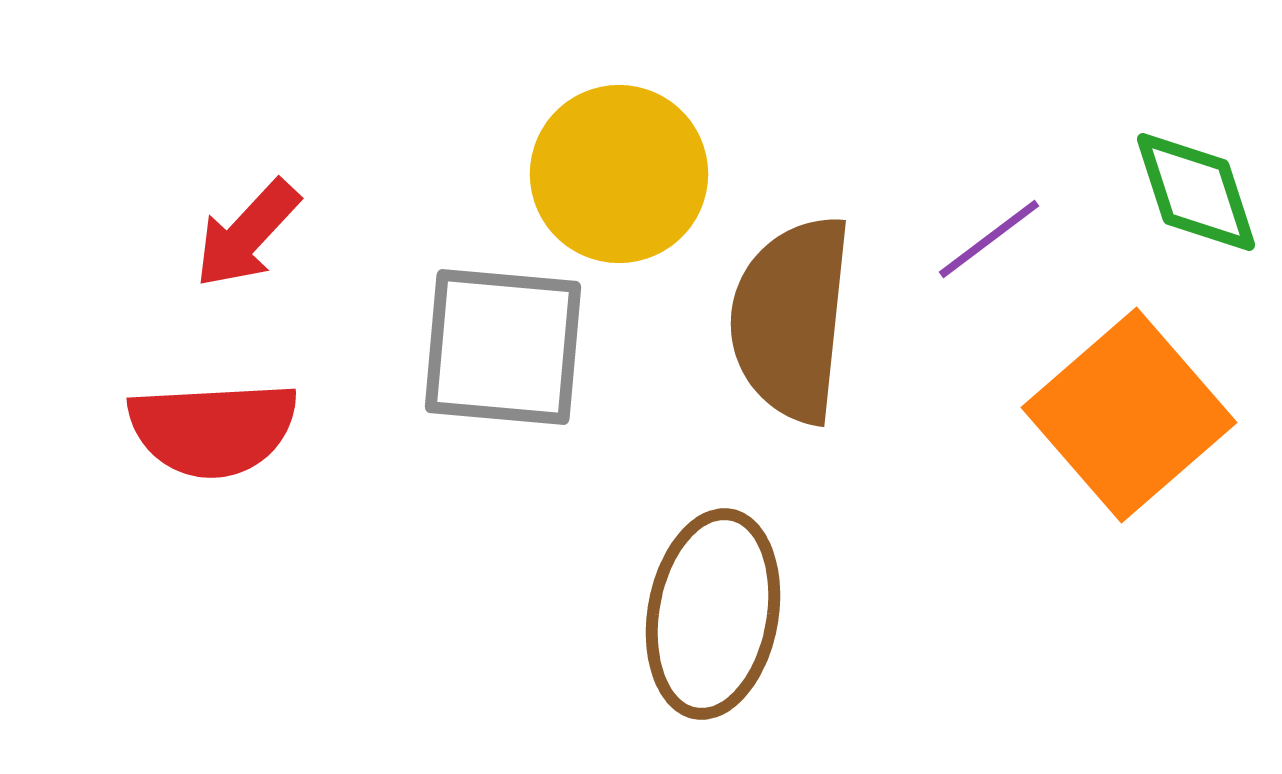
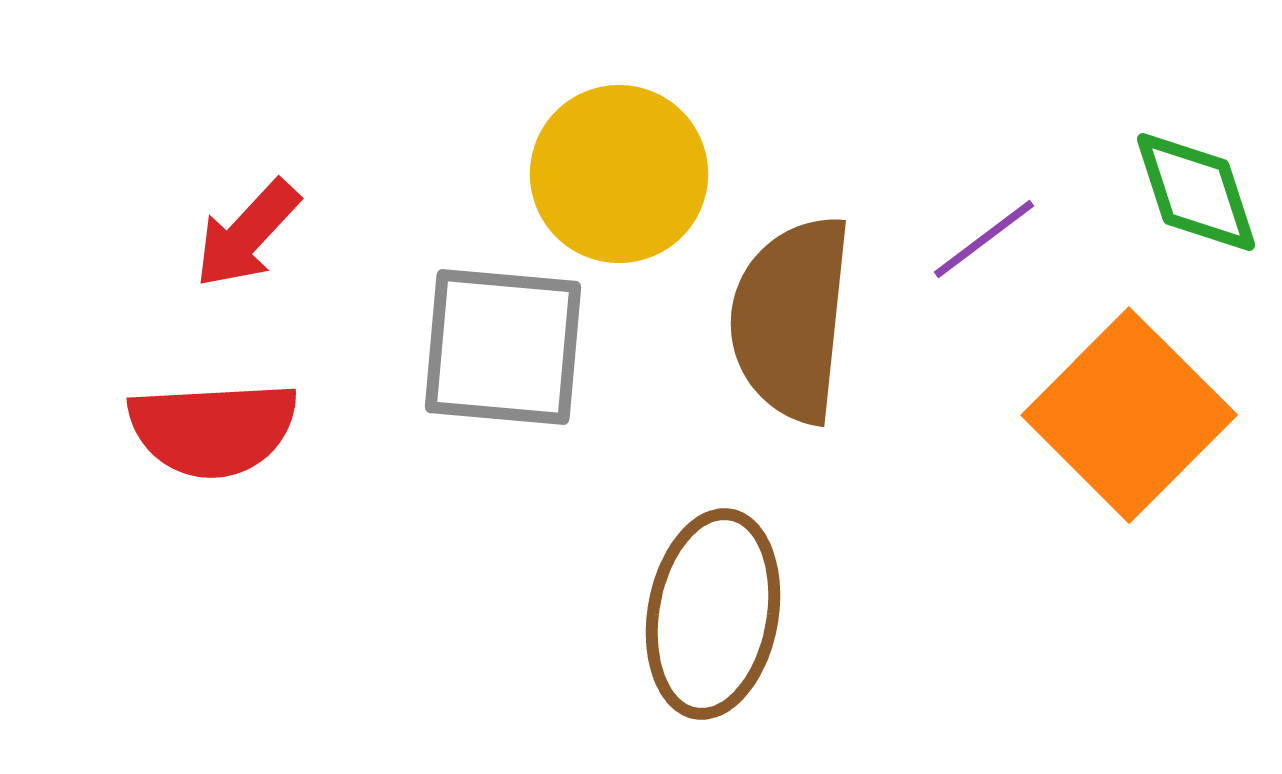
purple line: moved 5 px left
orange square: rotated 4 degrees counterclockwise
